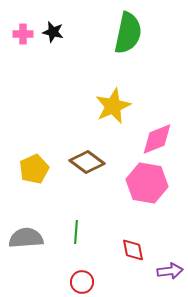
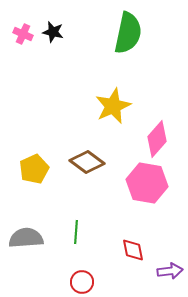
pink cross: rotated 24 degrees clockwise
pink diamond: rotated 27 degrees counterclockwise
